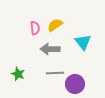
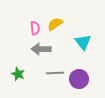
yellow semicircle: moved 1 px up
gray arrow: moved 9 px left
purple circle: moved 4 px right, 5 px up
